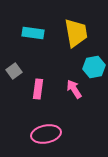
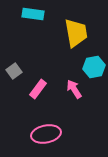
cyan rectangle: moved 19 px up
pink rectangle: rotated 30 degrees clockwise
